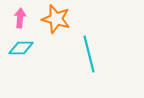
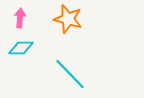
orange star: moved 12 px right
cyan line: moved 19 px left, 20 px down; rotated 30 degrees counterclockwise
